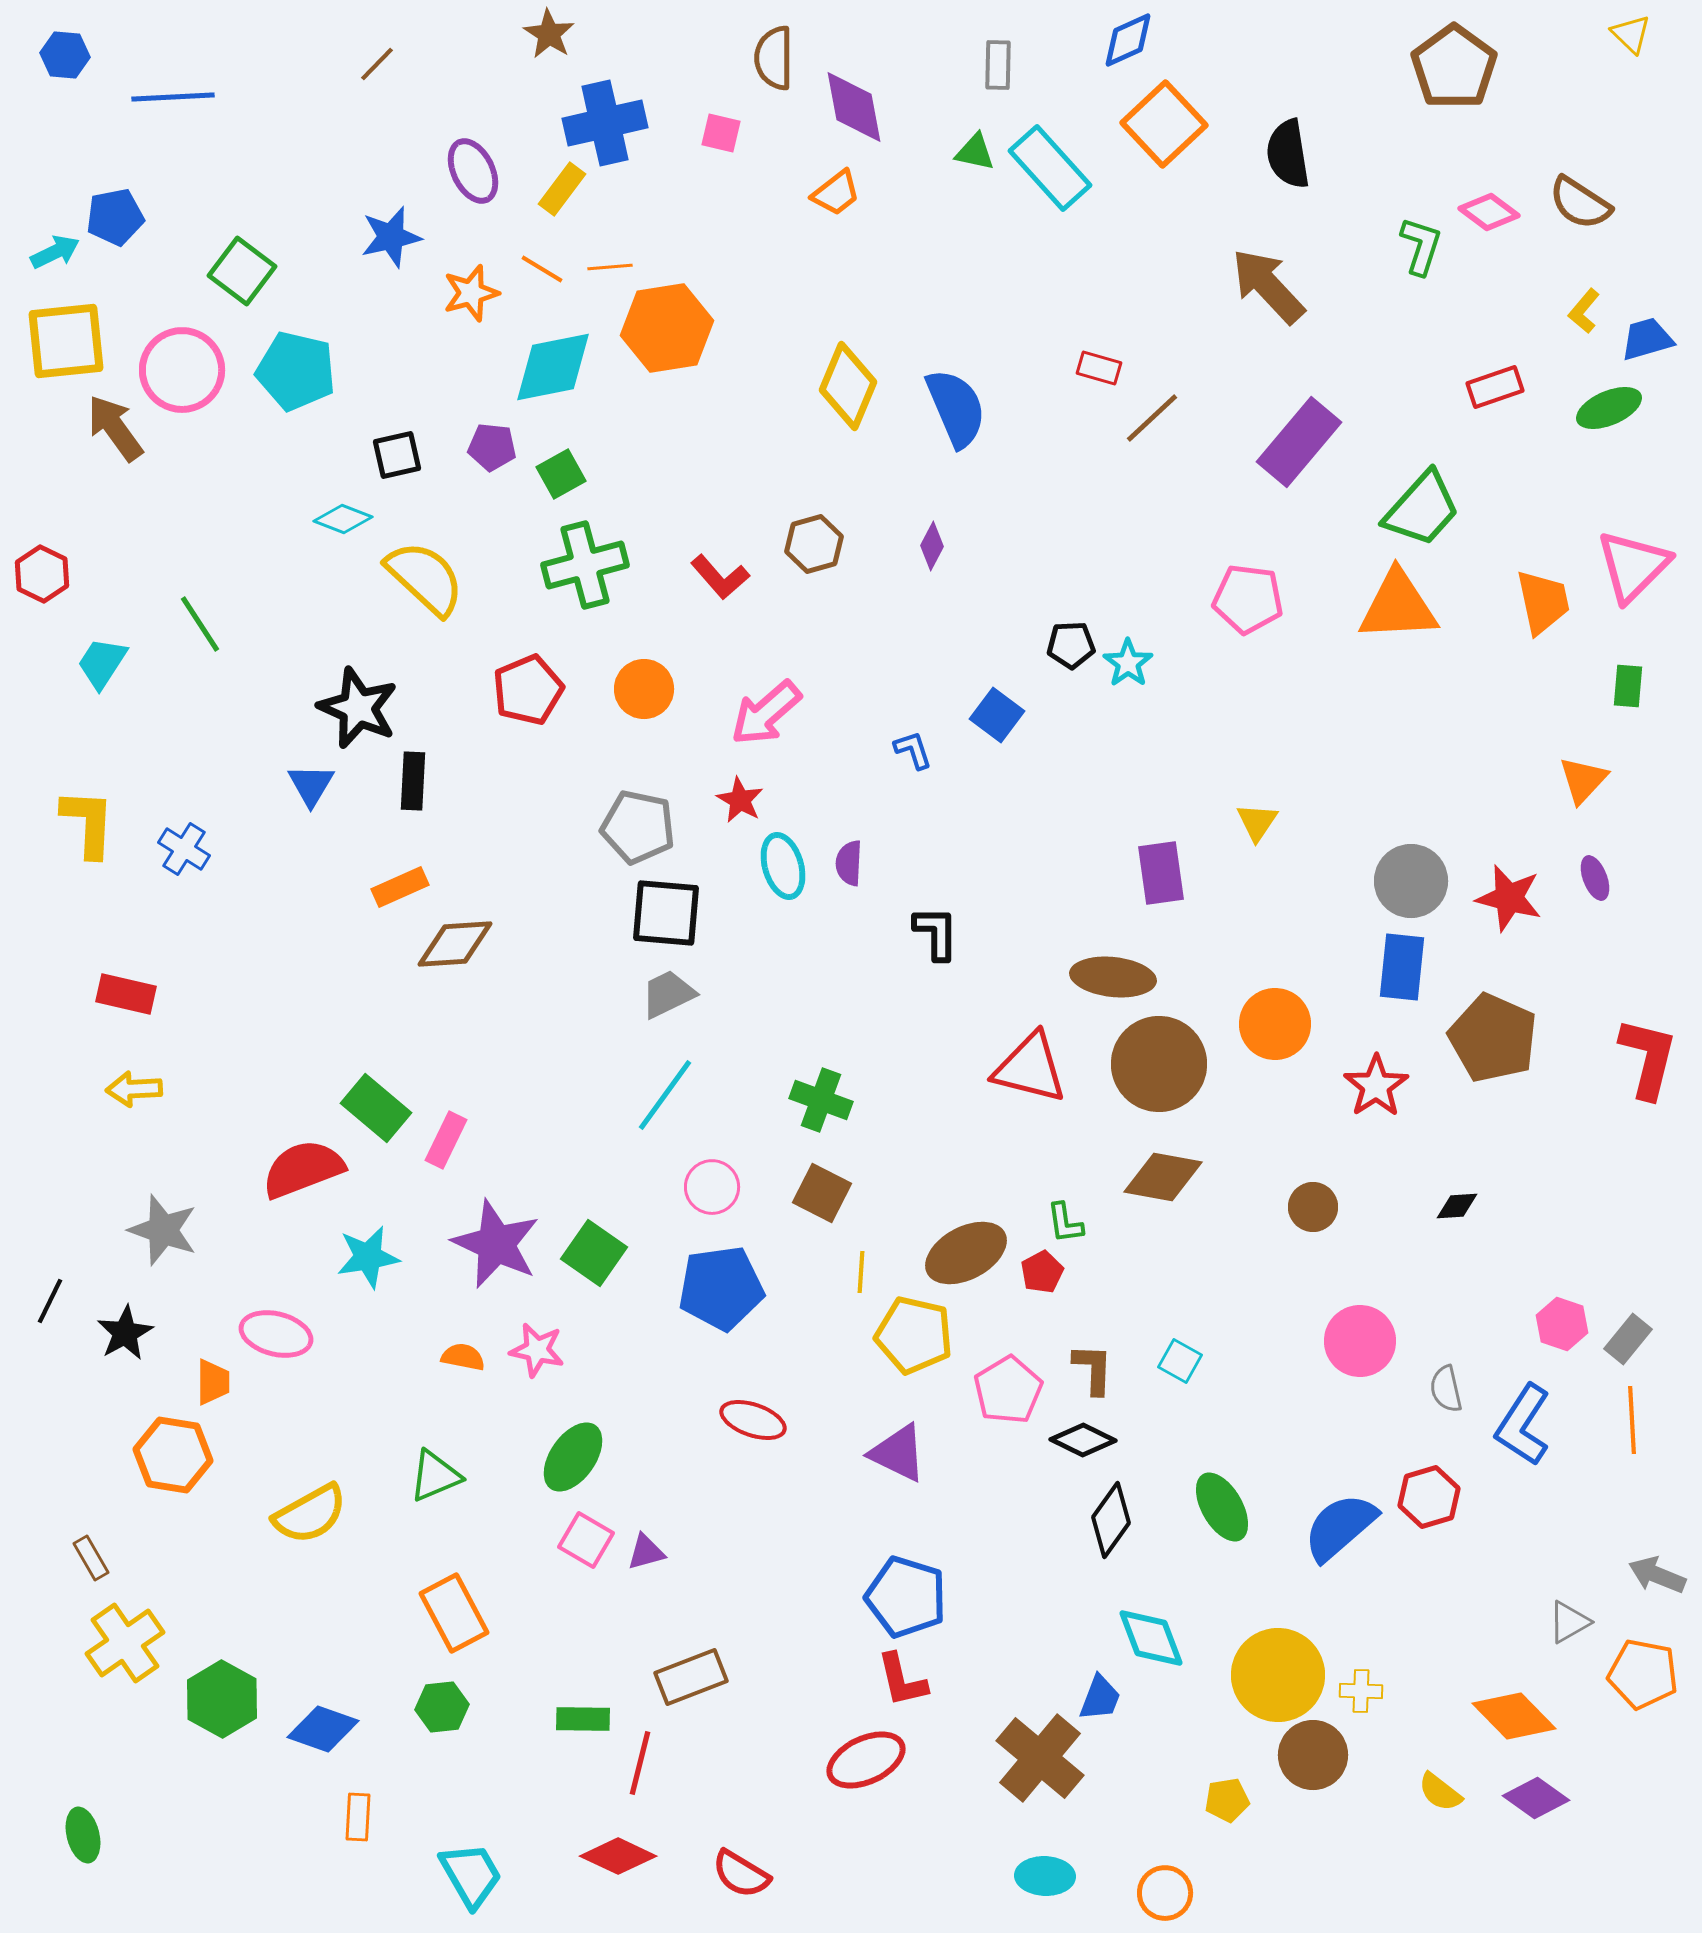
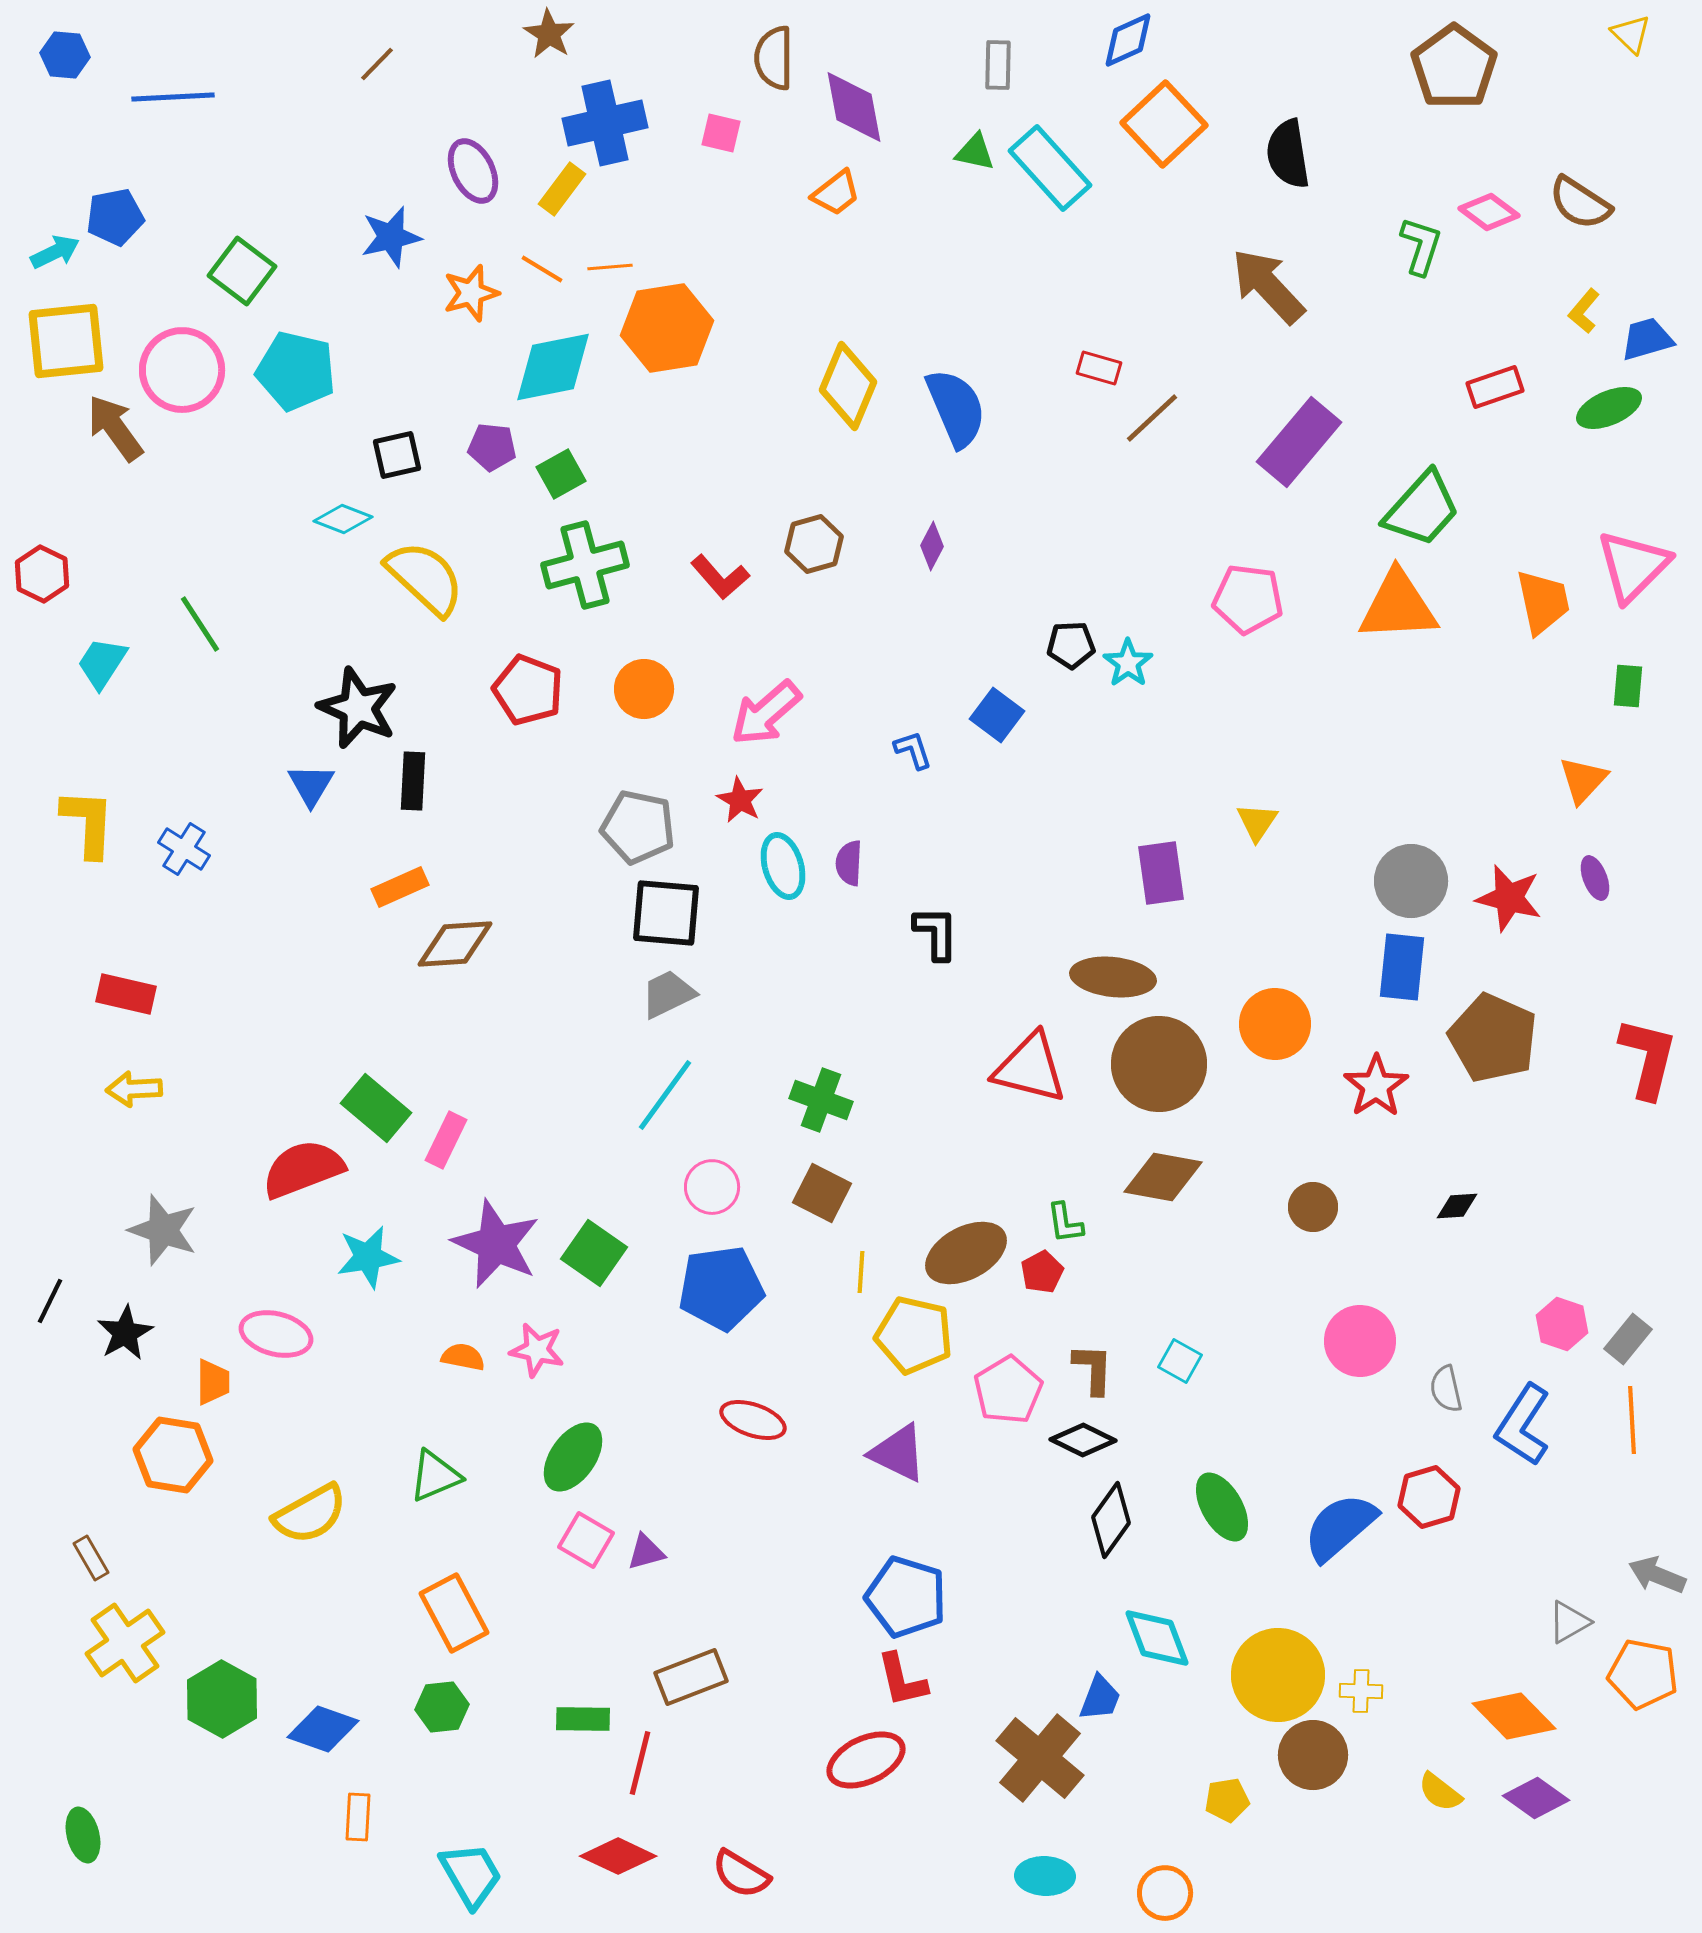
red pentagon at (528, 690): rotated 28 degrees counterclockwise
cyan diamond at (1151, 1638): moved 6 px right
